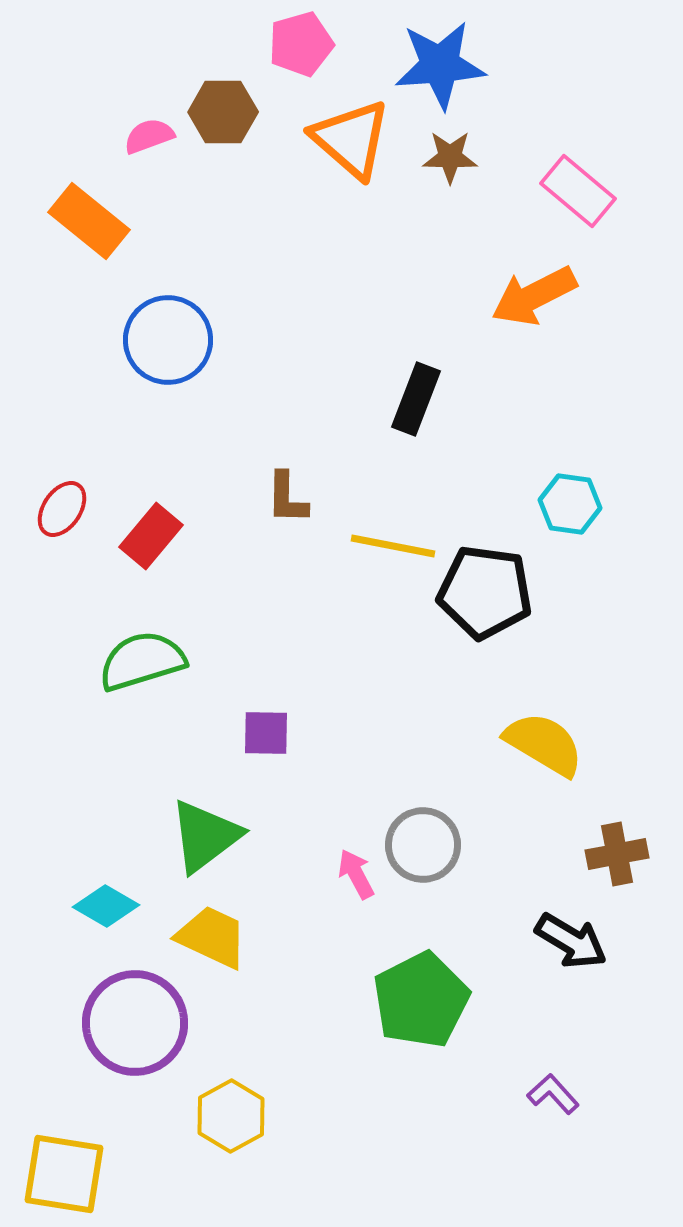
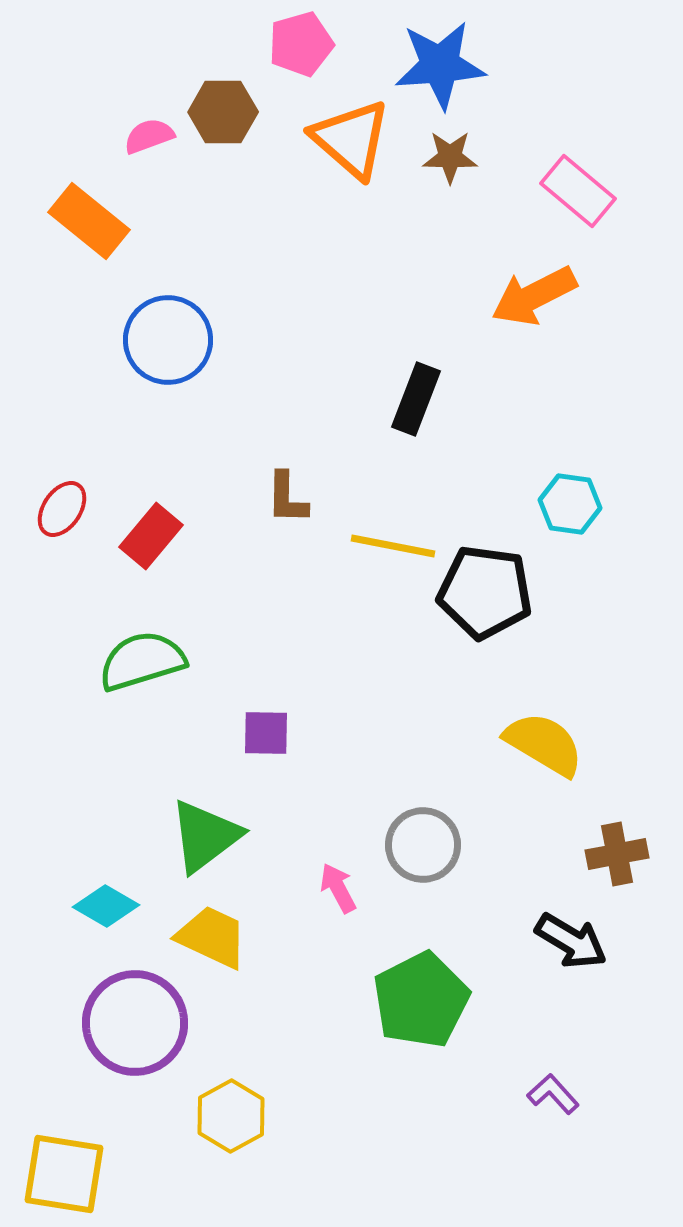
pink arrow: moved 18 px left, 14 px down
